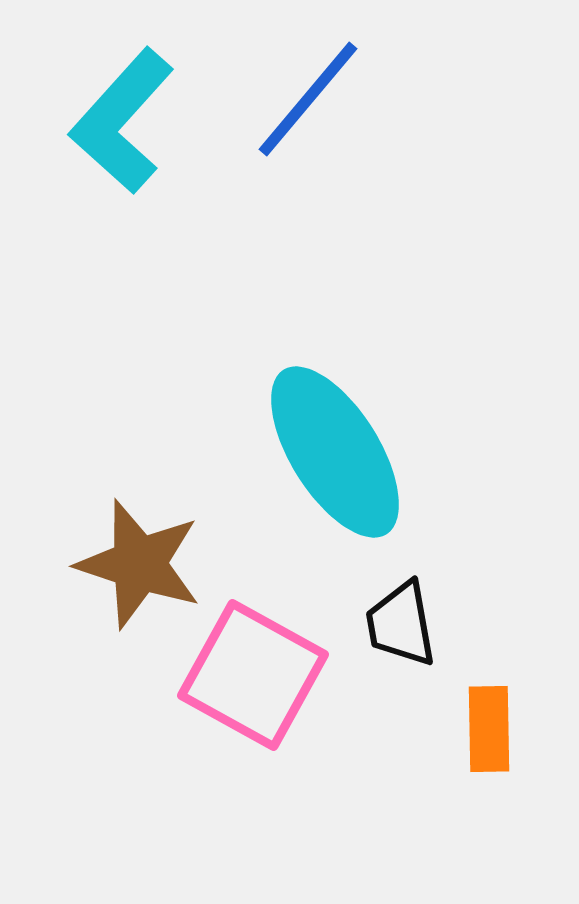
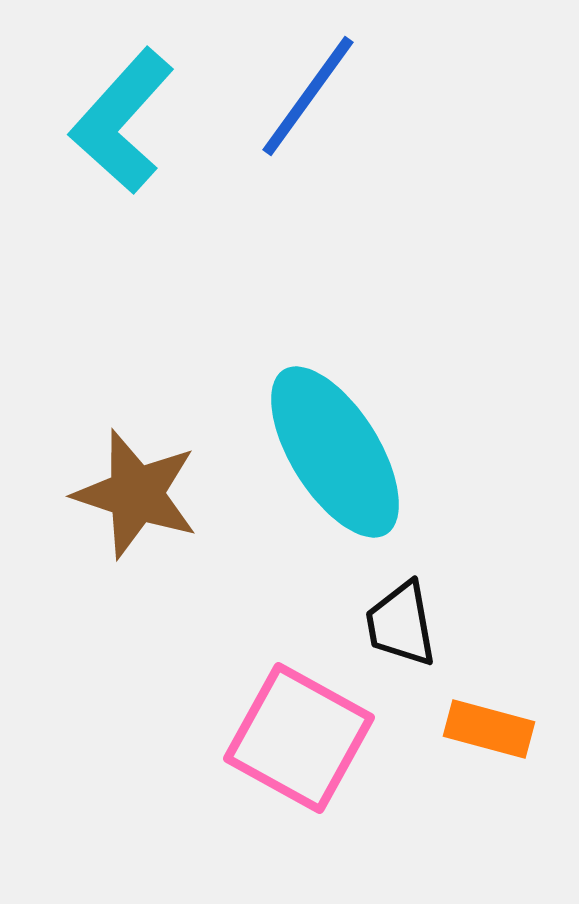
blue line: moved 3 px up; rotated 4 degrees counterclockwise
brown star: moved 3 px left, 70 px up
pink square: moved 46 px right, 63 px down
orange rectangle: rotated 74 degrees counterclockwise
